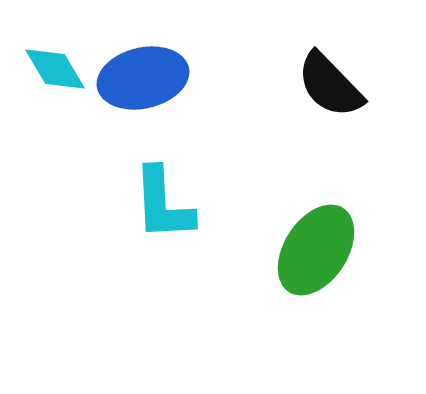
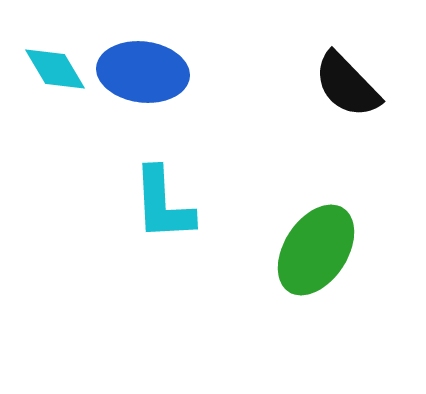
blue ellipse: moved 6 px up; rotated 20 degrees clockwise
black semicircle: moved 17 px right
